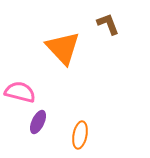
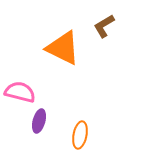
brown L-shape: moved 4 px left, 2 px down; rotated 100 degrees counterclockwise
orange triangle: rotated 21 degrees counterclockwise
purple ellipse: moved 1 px right, 1 px up; rotated 10 degrees counterclockwise
